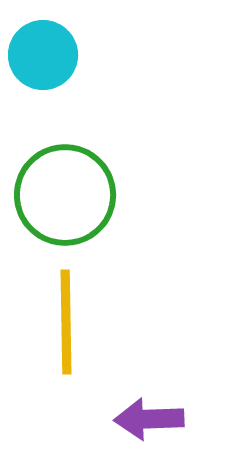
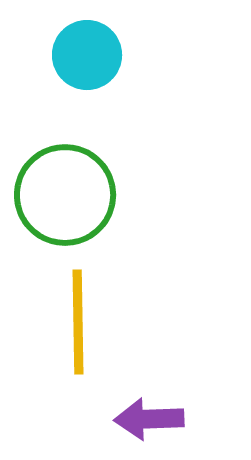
cyan circle: moved 44 px right
yellow line: moved 12 px right
